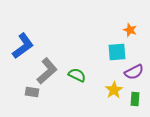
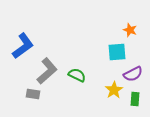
purple semicircle: moved 1 px left, 2 px down
gray rectangle: moved 1 px right, 2 px down
